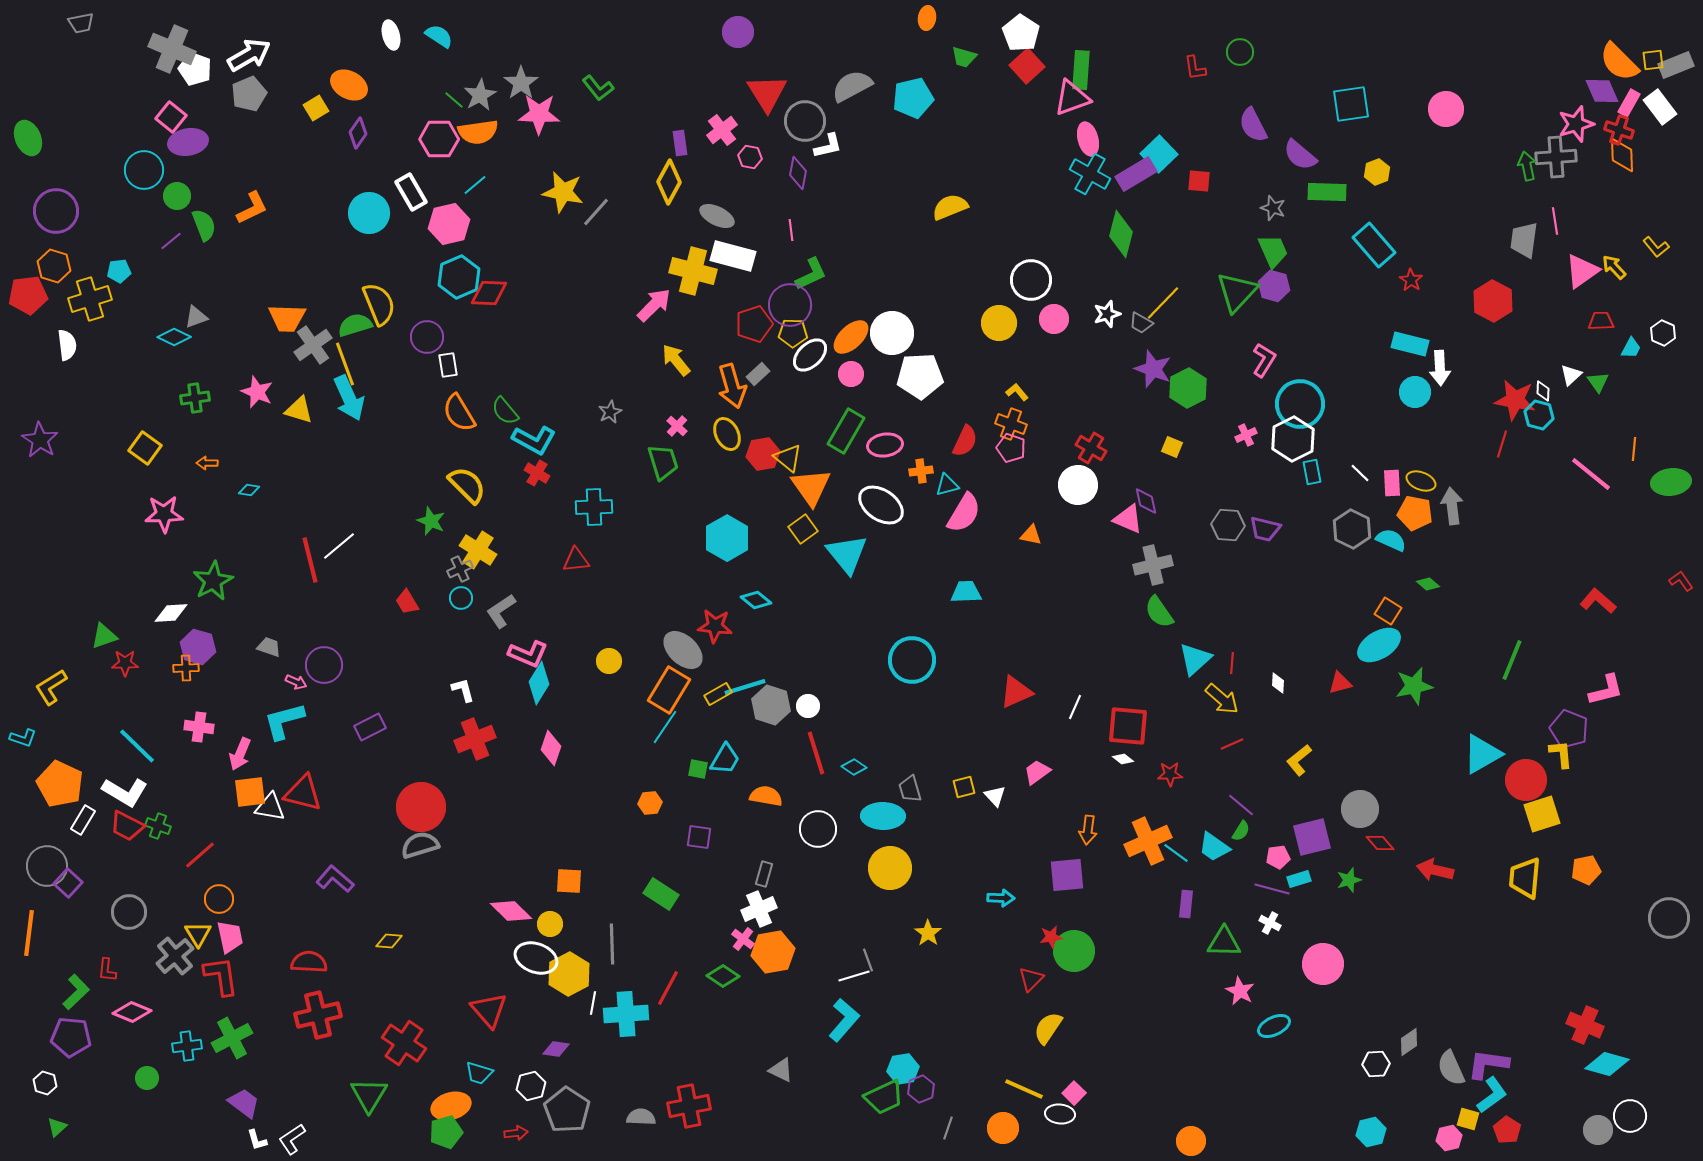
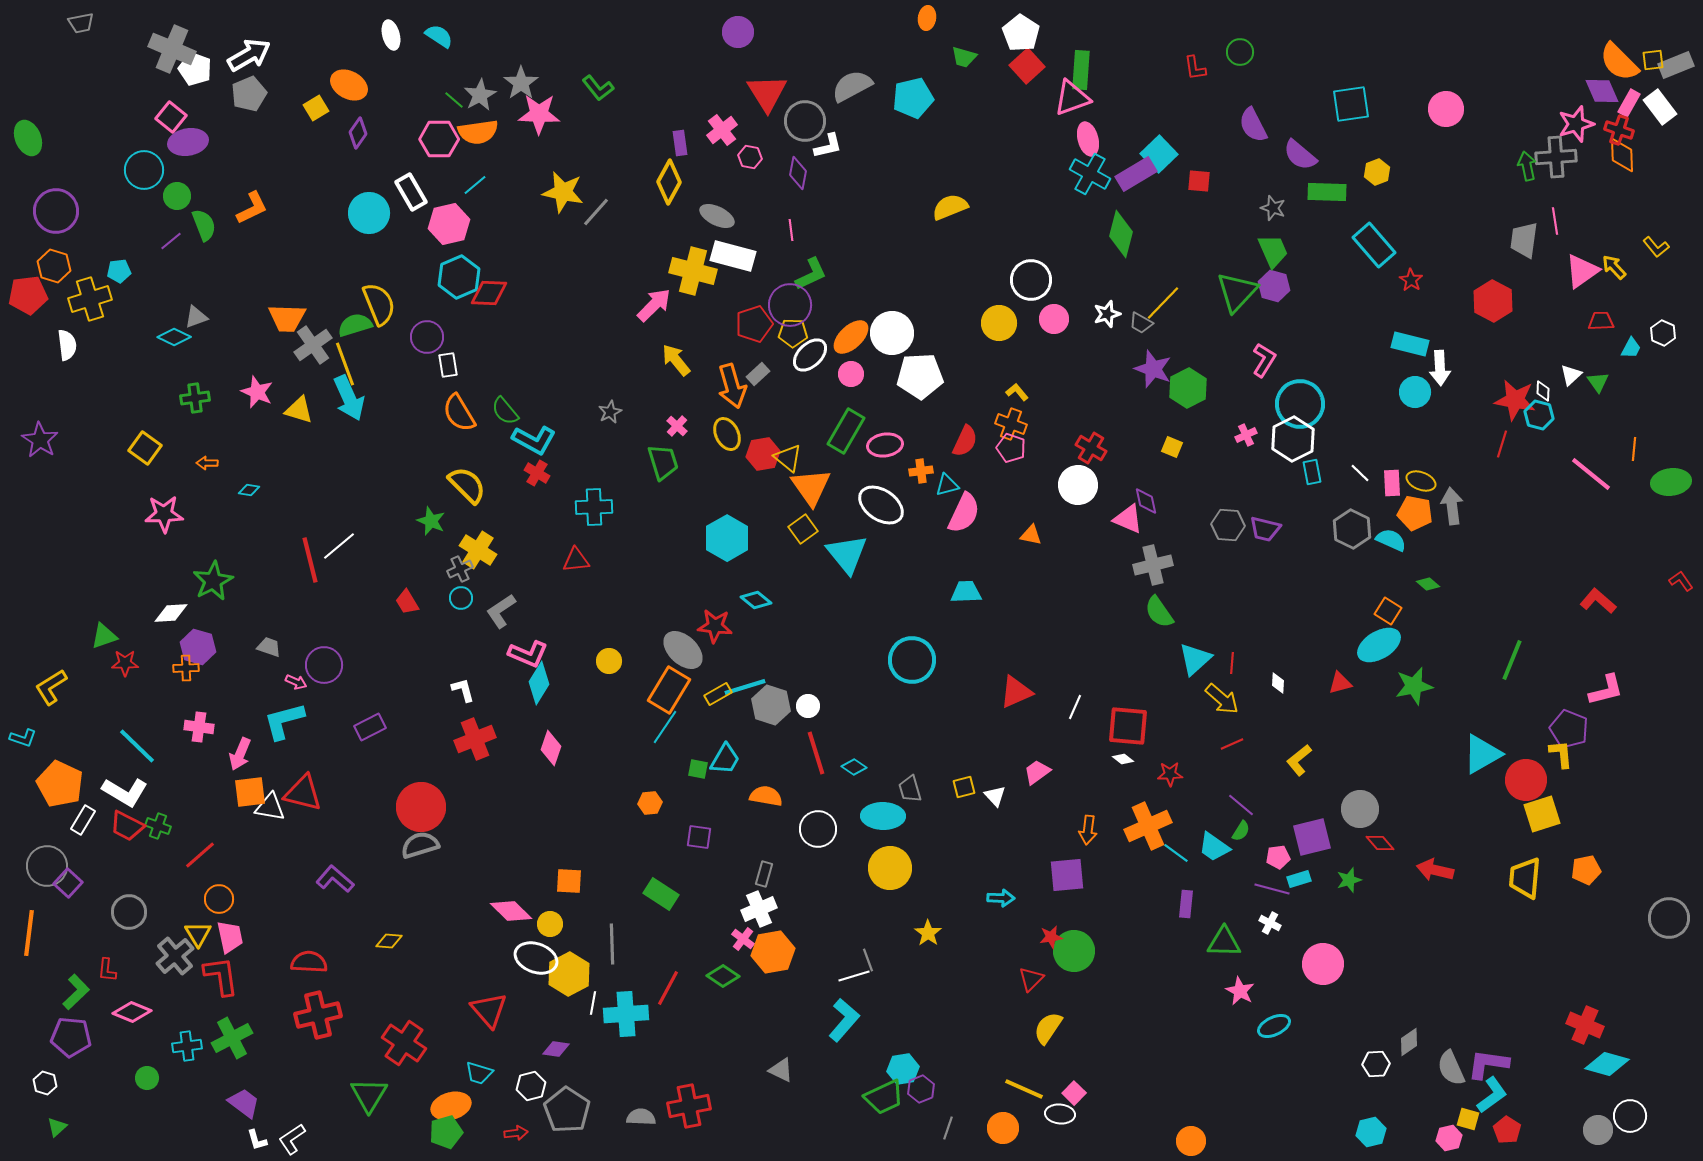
pink semicircle at (964, 513): rotated 6 degrees counterclockwise
orange cross at (1148, 841): moved 15 px up
